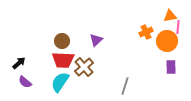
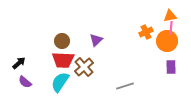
pink line: moved 7 px left, 1 px down
gray line: rotated 54 degrees clockwise
